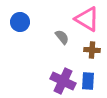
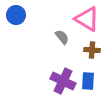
blue circle: moved 4 px left, 7 px up
